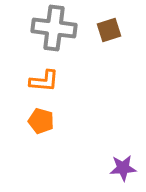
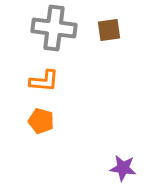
brown square: rotated 10 degrees clockwise
purple star: rotated 12 degrees clockwise
